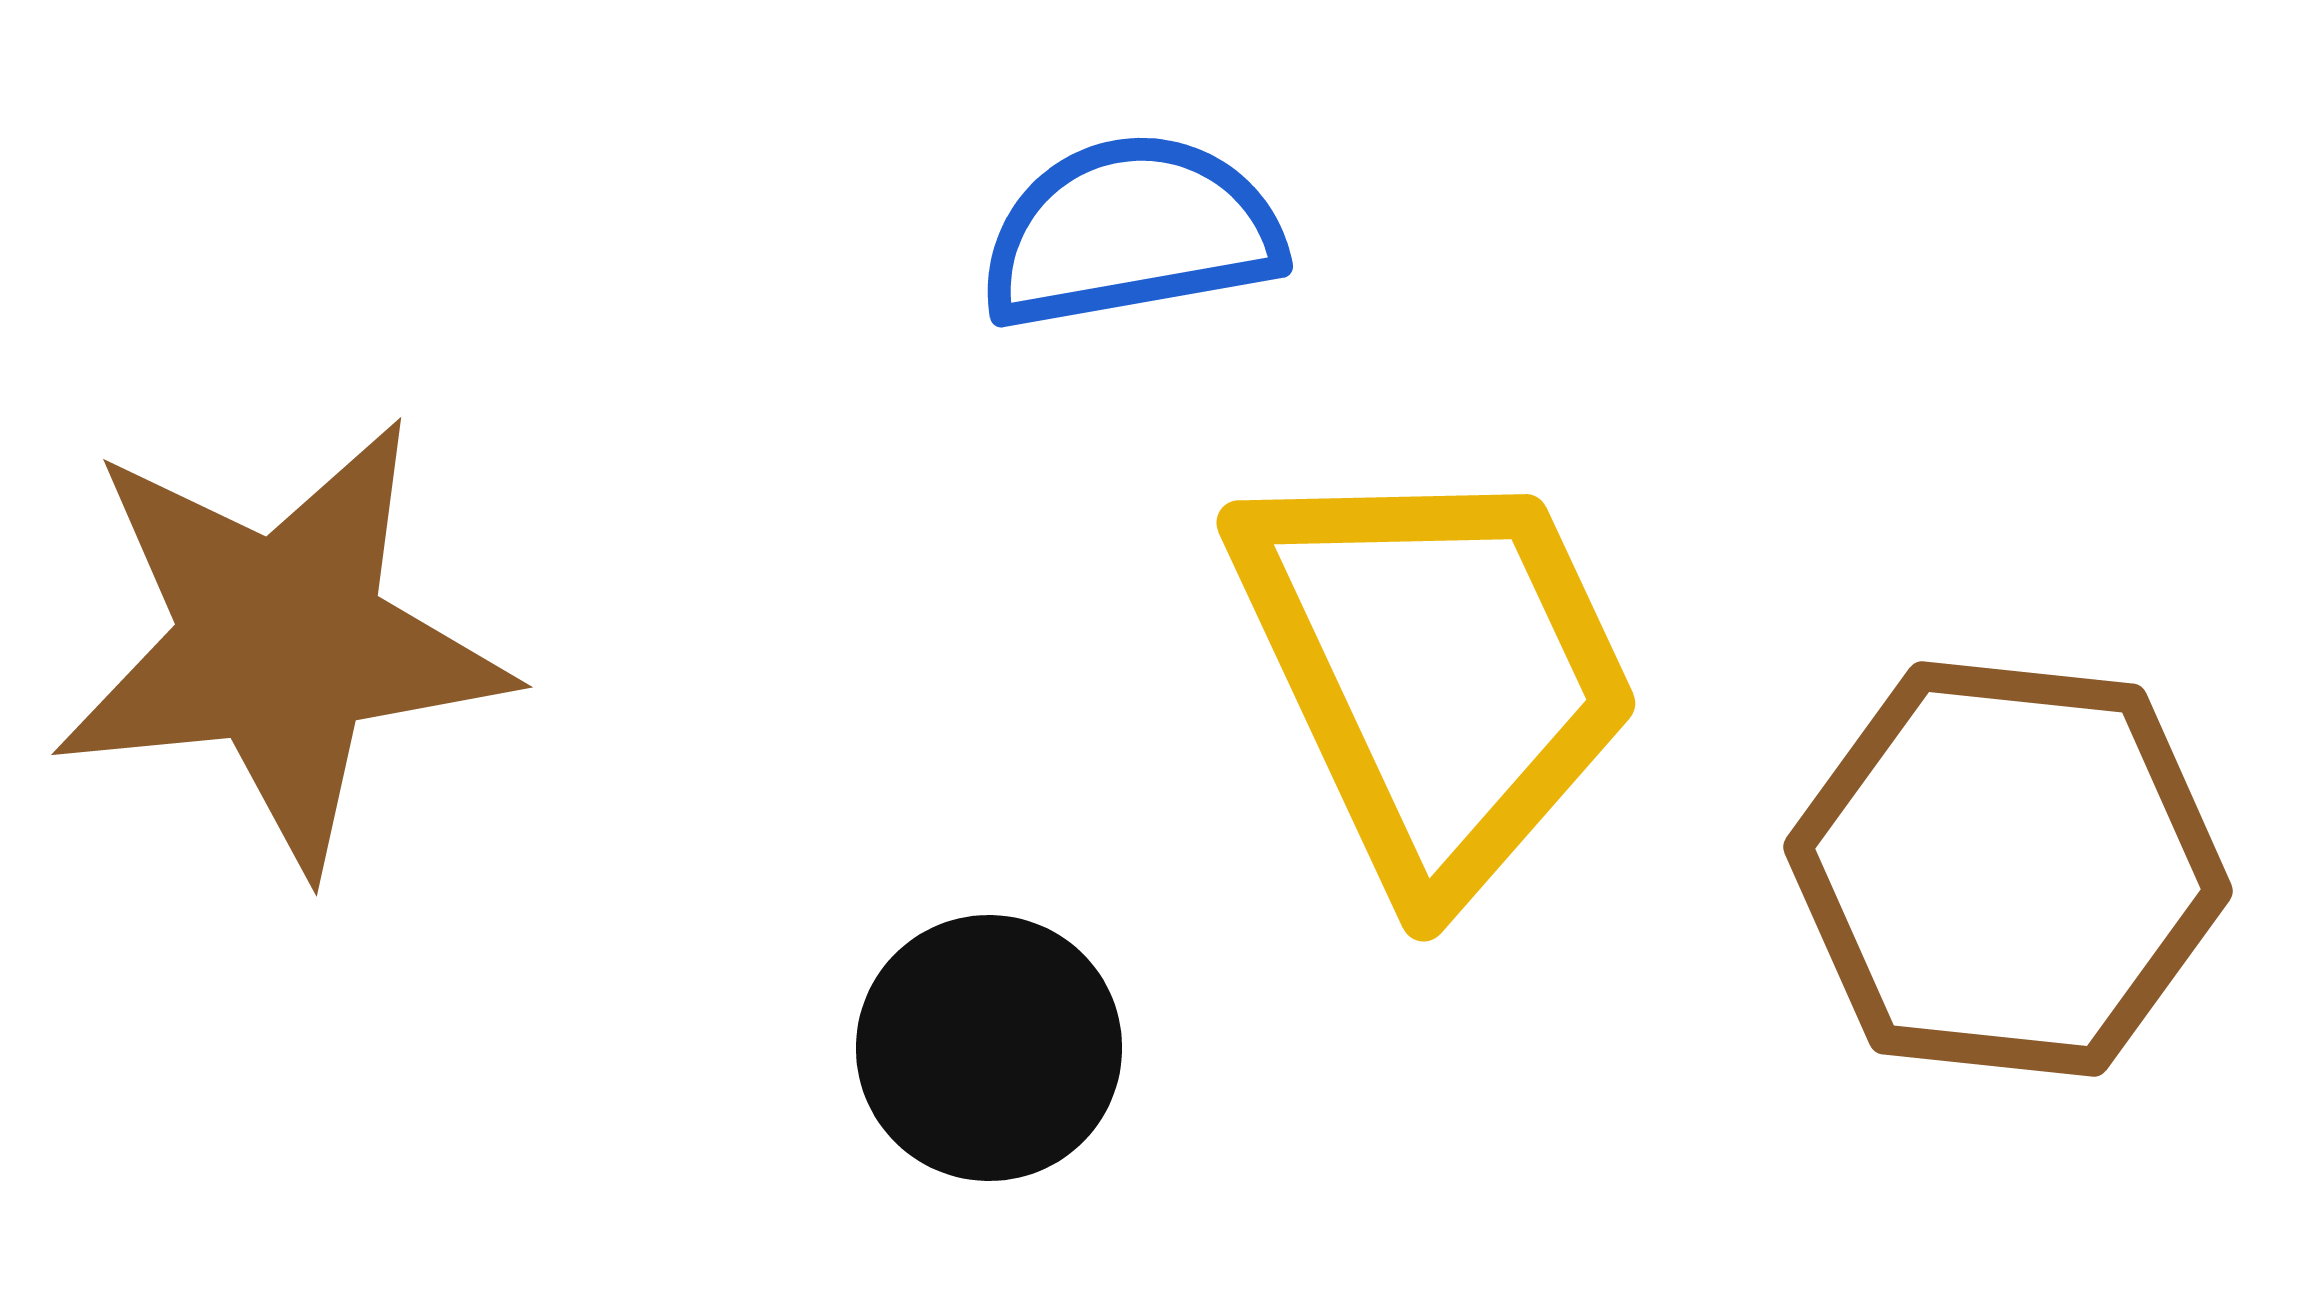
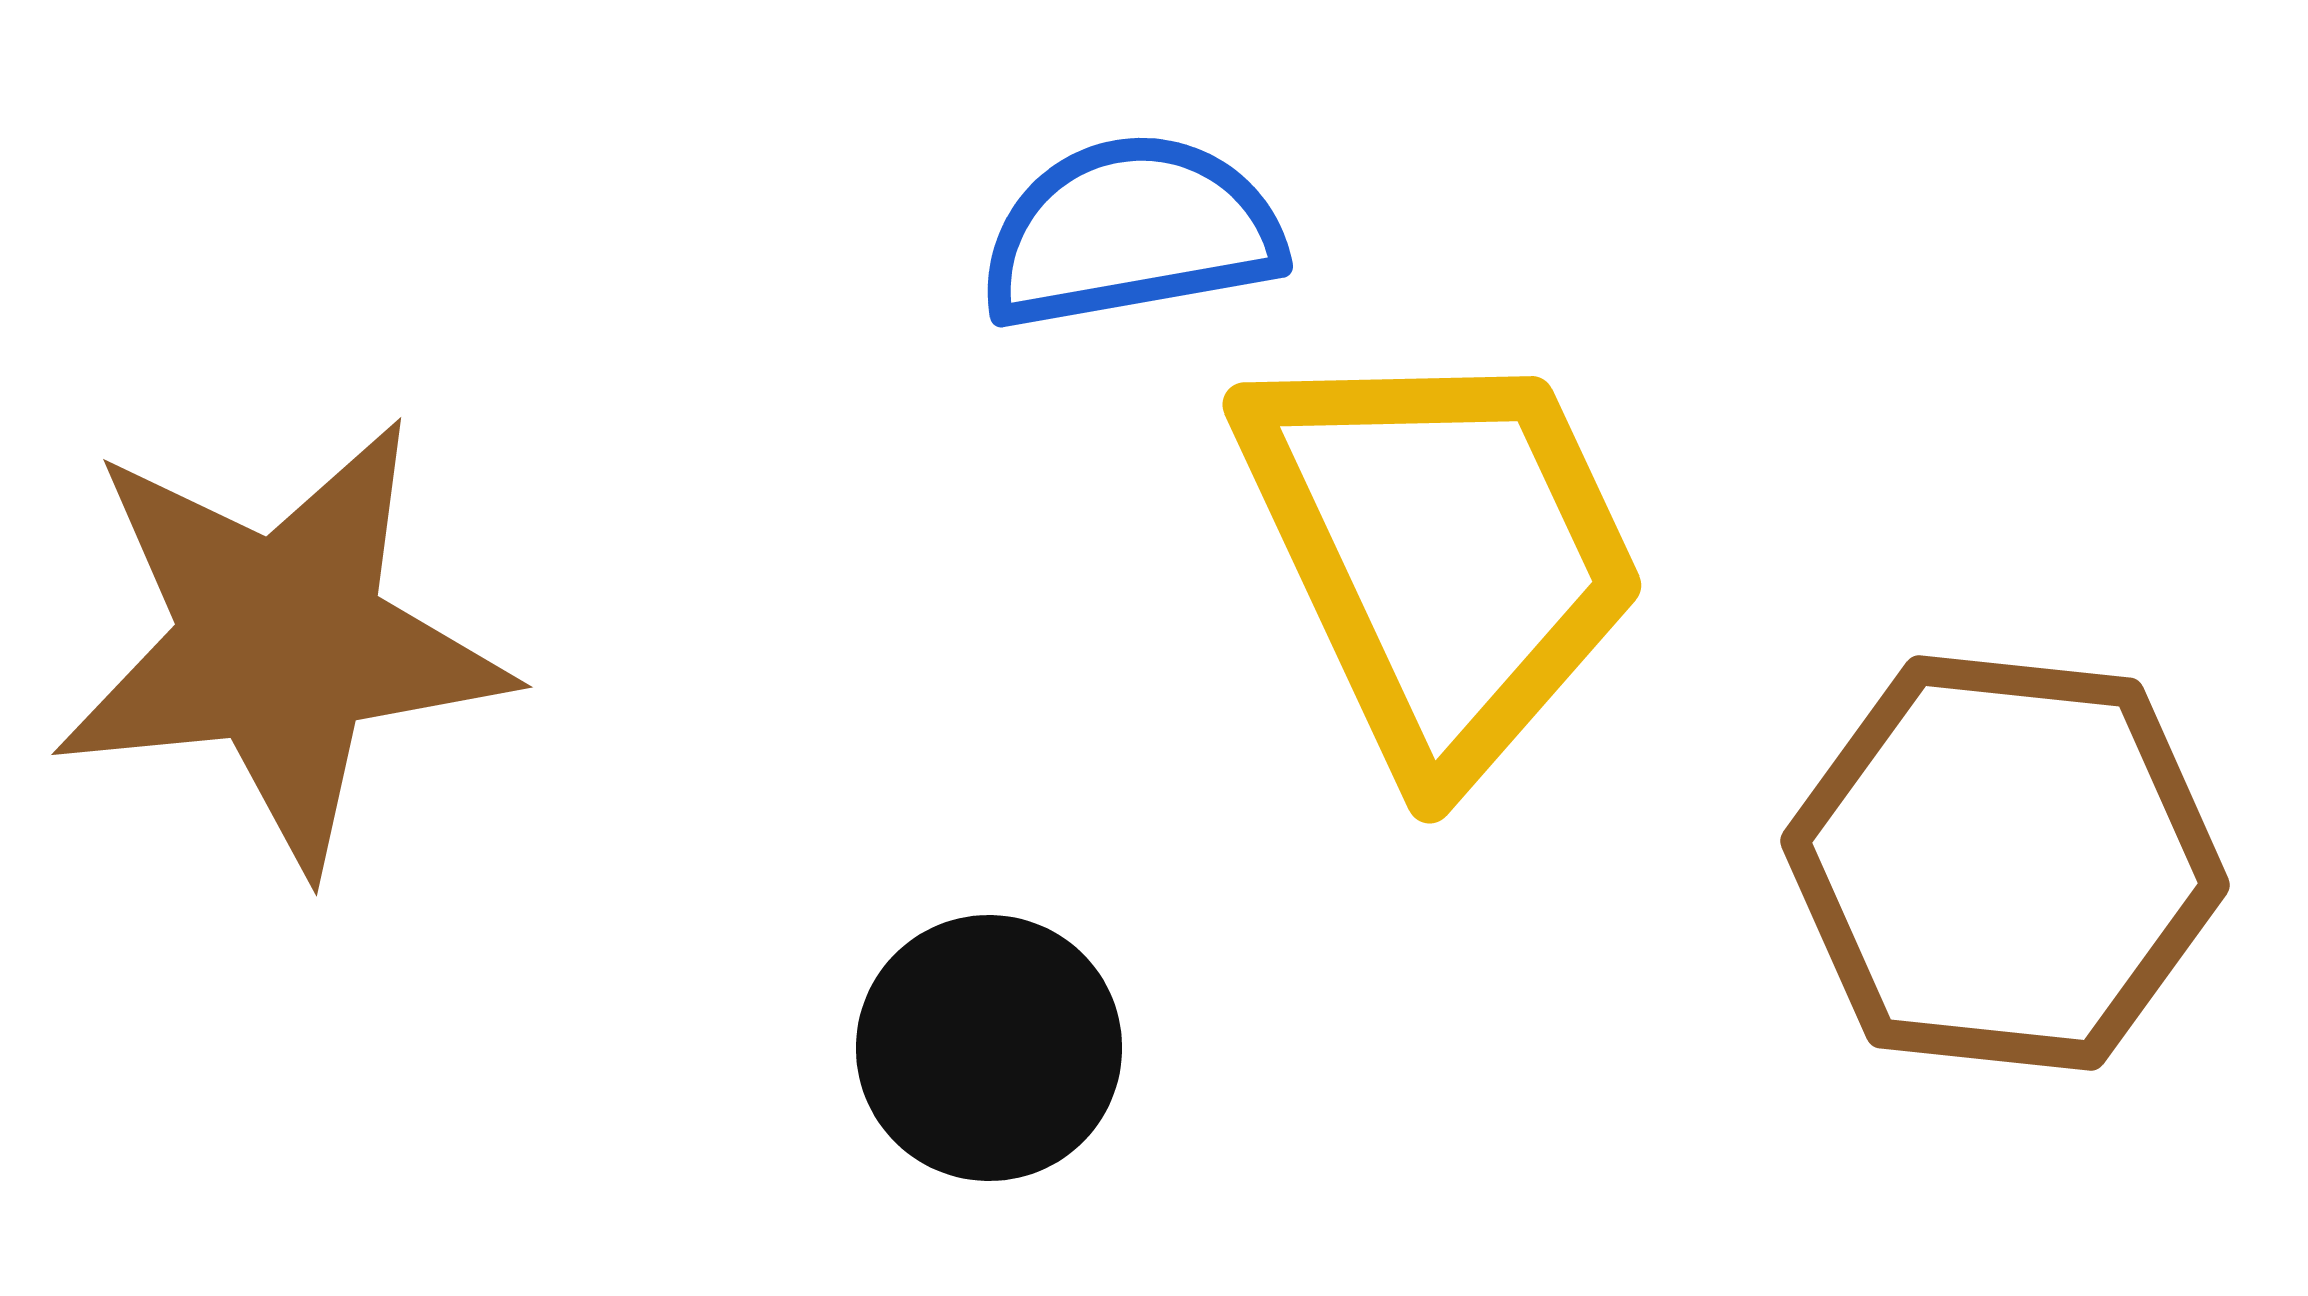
yellow trapezoid: moved 6 px right, 118 px up
brown hexagon: moved 3 px left, 6 px up
